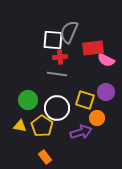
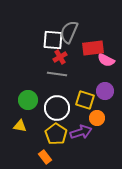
red cross: rotated 24 degrees counterclockwise
purple circle: moved 1 px left, 1 px up
yellow pentagon: moved 14 px right, 8 px down
